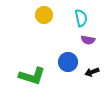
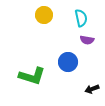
purple semicircle: moved 1 px left
black arrow: moved 17 px down
